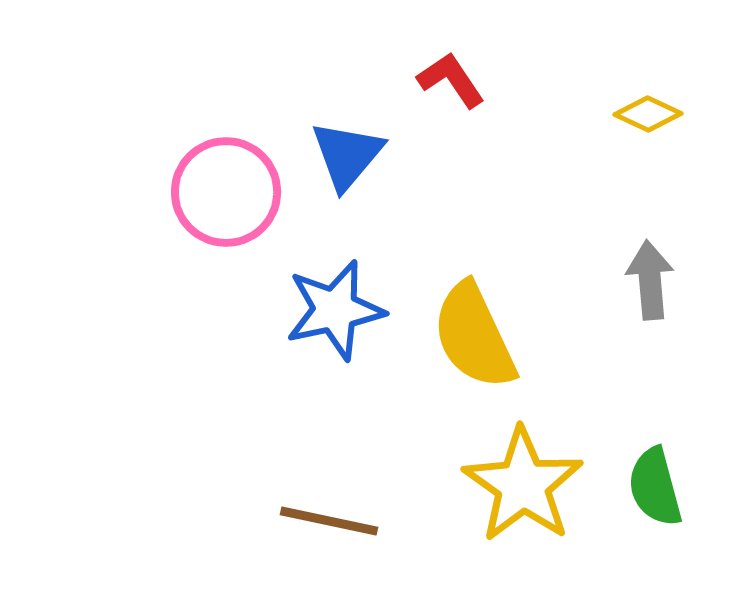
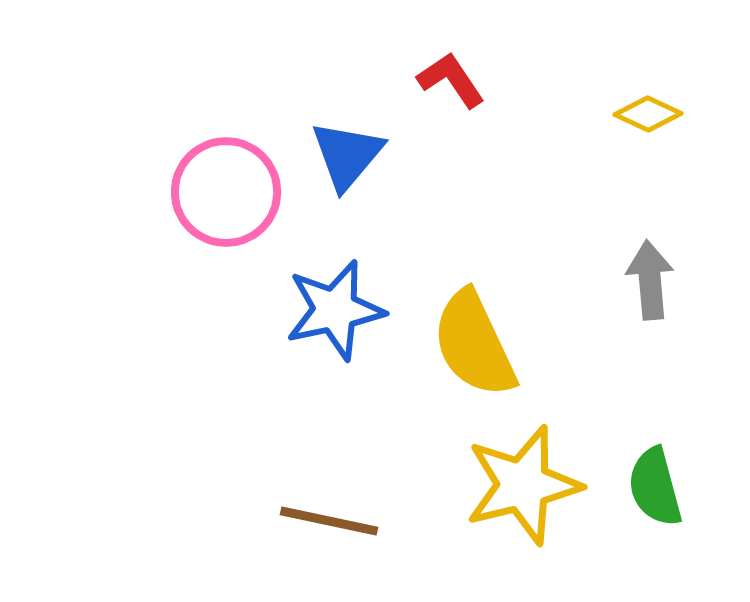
yellow semicircle: moved 8 px down
yellow star: rotated 23 degrees clockwise
